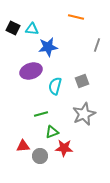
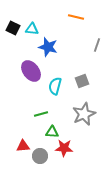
blue star: rotated 24 degrees clockwise
purple ellipse: rotated 70 degrees clockwise
green triangle: rotated 24 degrees clockwise
